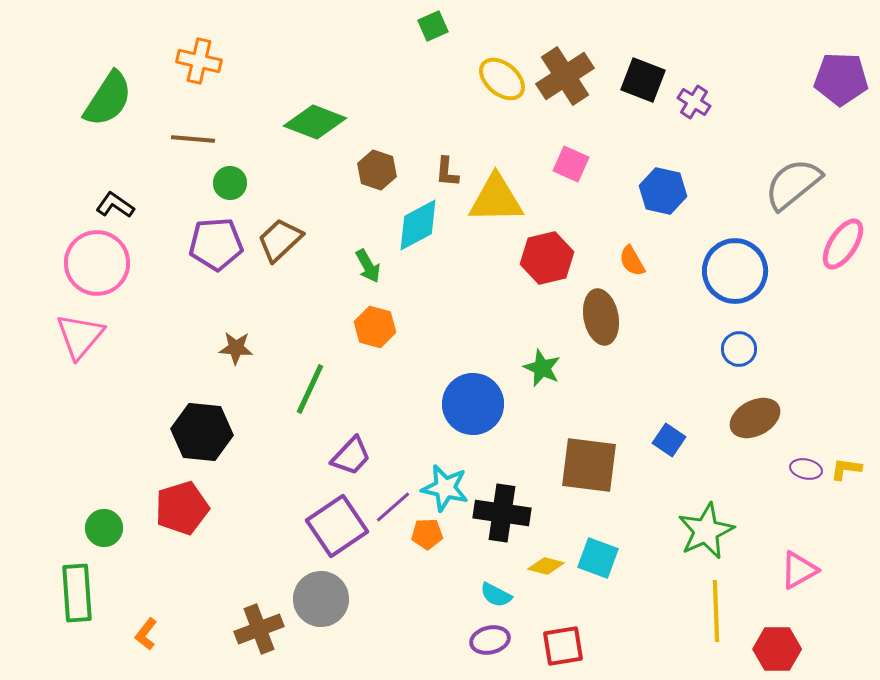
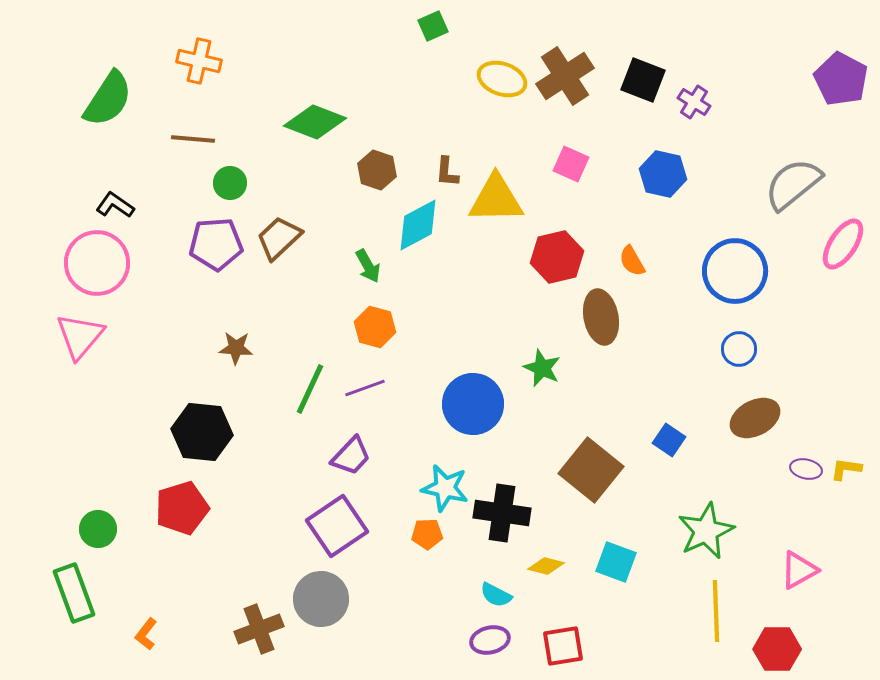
yellow ellipse at (502, 79): rotated 21 degrees counterclockwise
purple pentagon at (841, 79): rotated 26 degrees clockwise
blue hexagon at (663, 191): moved 17 px up
brown trapezoid at (280, 240): moved 1 px left, 2 px up
red hexagon at (547, 258): moved 10 px right, 1 px up
brown square at (589, 465): moved 2 px right, 5 px down; rotated 32 degrees clockwise
purple line at (393, 507): moved 28 px left, 119 px up; rotated 21 degrees clockwise
green circle at (104, 528): moved 6 px left, 1 px down
cyan square at (598, 558): moved 18 px right, 4 px down
green rectangle at (77, 593): moved 3 px left; rotated 16 degrees counterclockwise
